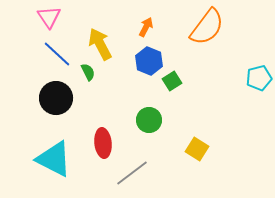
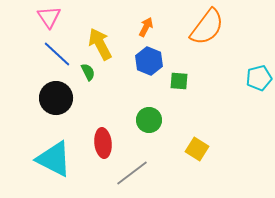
green square: moved 7 px right; rotated 36 degrees clockwise
